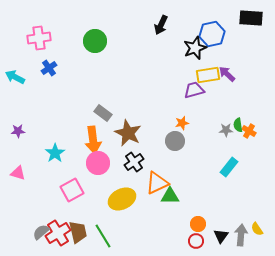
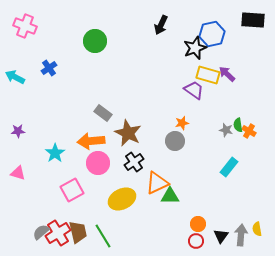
black rectangle: moved 2 px right, 2 px down
pink cross: moved 14 px left, 12 px up; rotated 30 degrees clockwise
yellow rectangle: rotated 25 degrees clockwise
purple trapezoid: rotated 50 degrees clockwise
gray star: rotated 16 degrees clockwise
orange arrow: moved 2 px left, 1 px down; rotated 92 degrees clockwise
yellow semicircle: rotated 24 degrees clockwise
